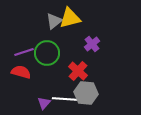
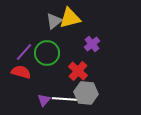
purple line: rotated 30 degrees counterclockwise
purple triangle: moved 3 px up
